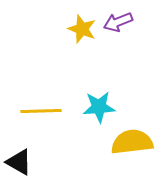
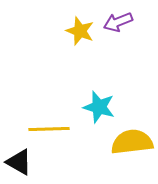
yellow star: moved 2 px left, 2 px down
cyan star: rotated 20 degrees clockwise
yellow line: moved 8 px right, 18 px down
